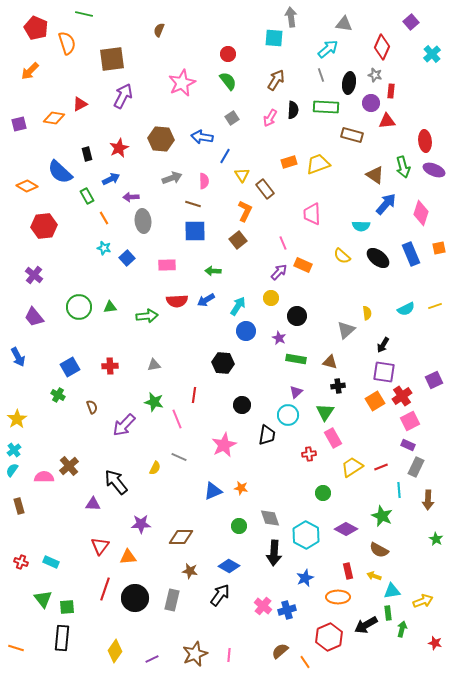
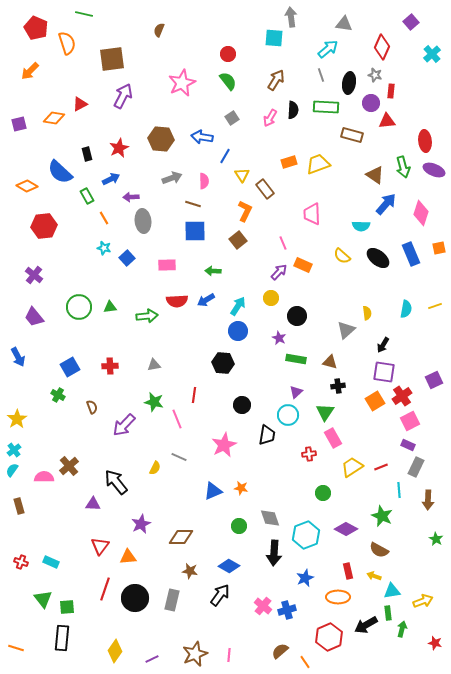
cyan semicircle at (406, 309): rotated 54 degrees counterclockwise
blue circle at (246, 331): moved 8 px left
purple star at (141, 524): rotated 24 degrees counterclockwise
cyan hexagon at (306, 535): rotated 12 degrees clockwise
